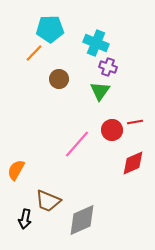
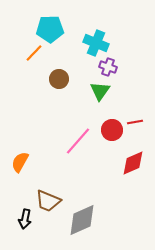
pink line: moved 1 px right, 3 px up
orange semicircle: moved 4 px right, 8 px up
